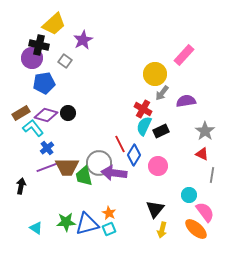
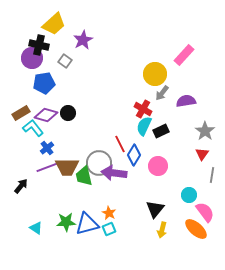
red triangle: rotated 40 degrees clockwise
black arrow: rotated 28 degrees clockwise
